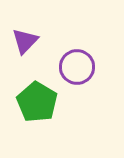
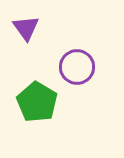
purple triangle: moved 1 px right, 13 px up; rotated 20 degrees counterclockwise
